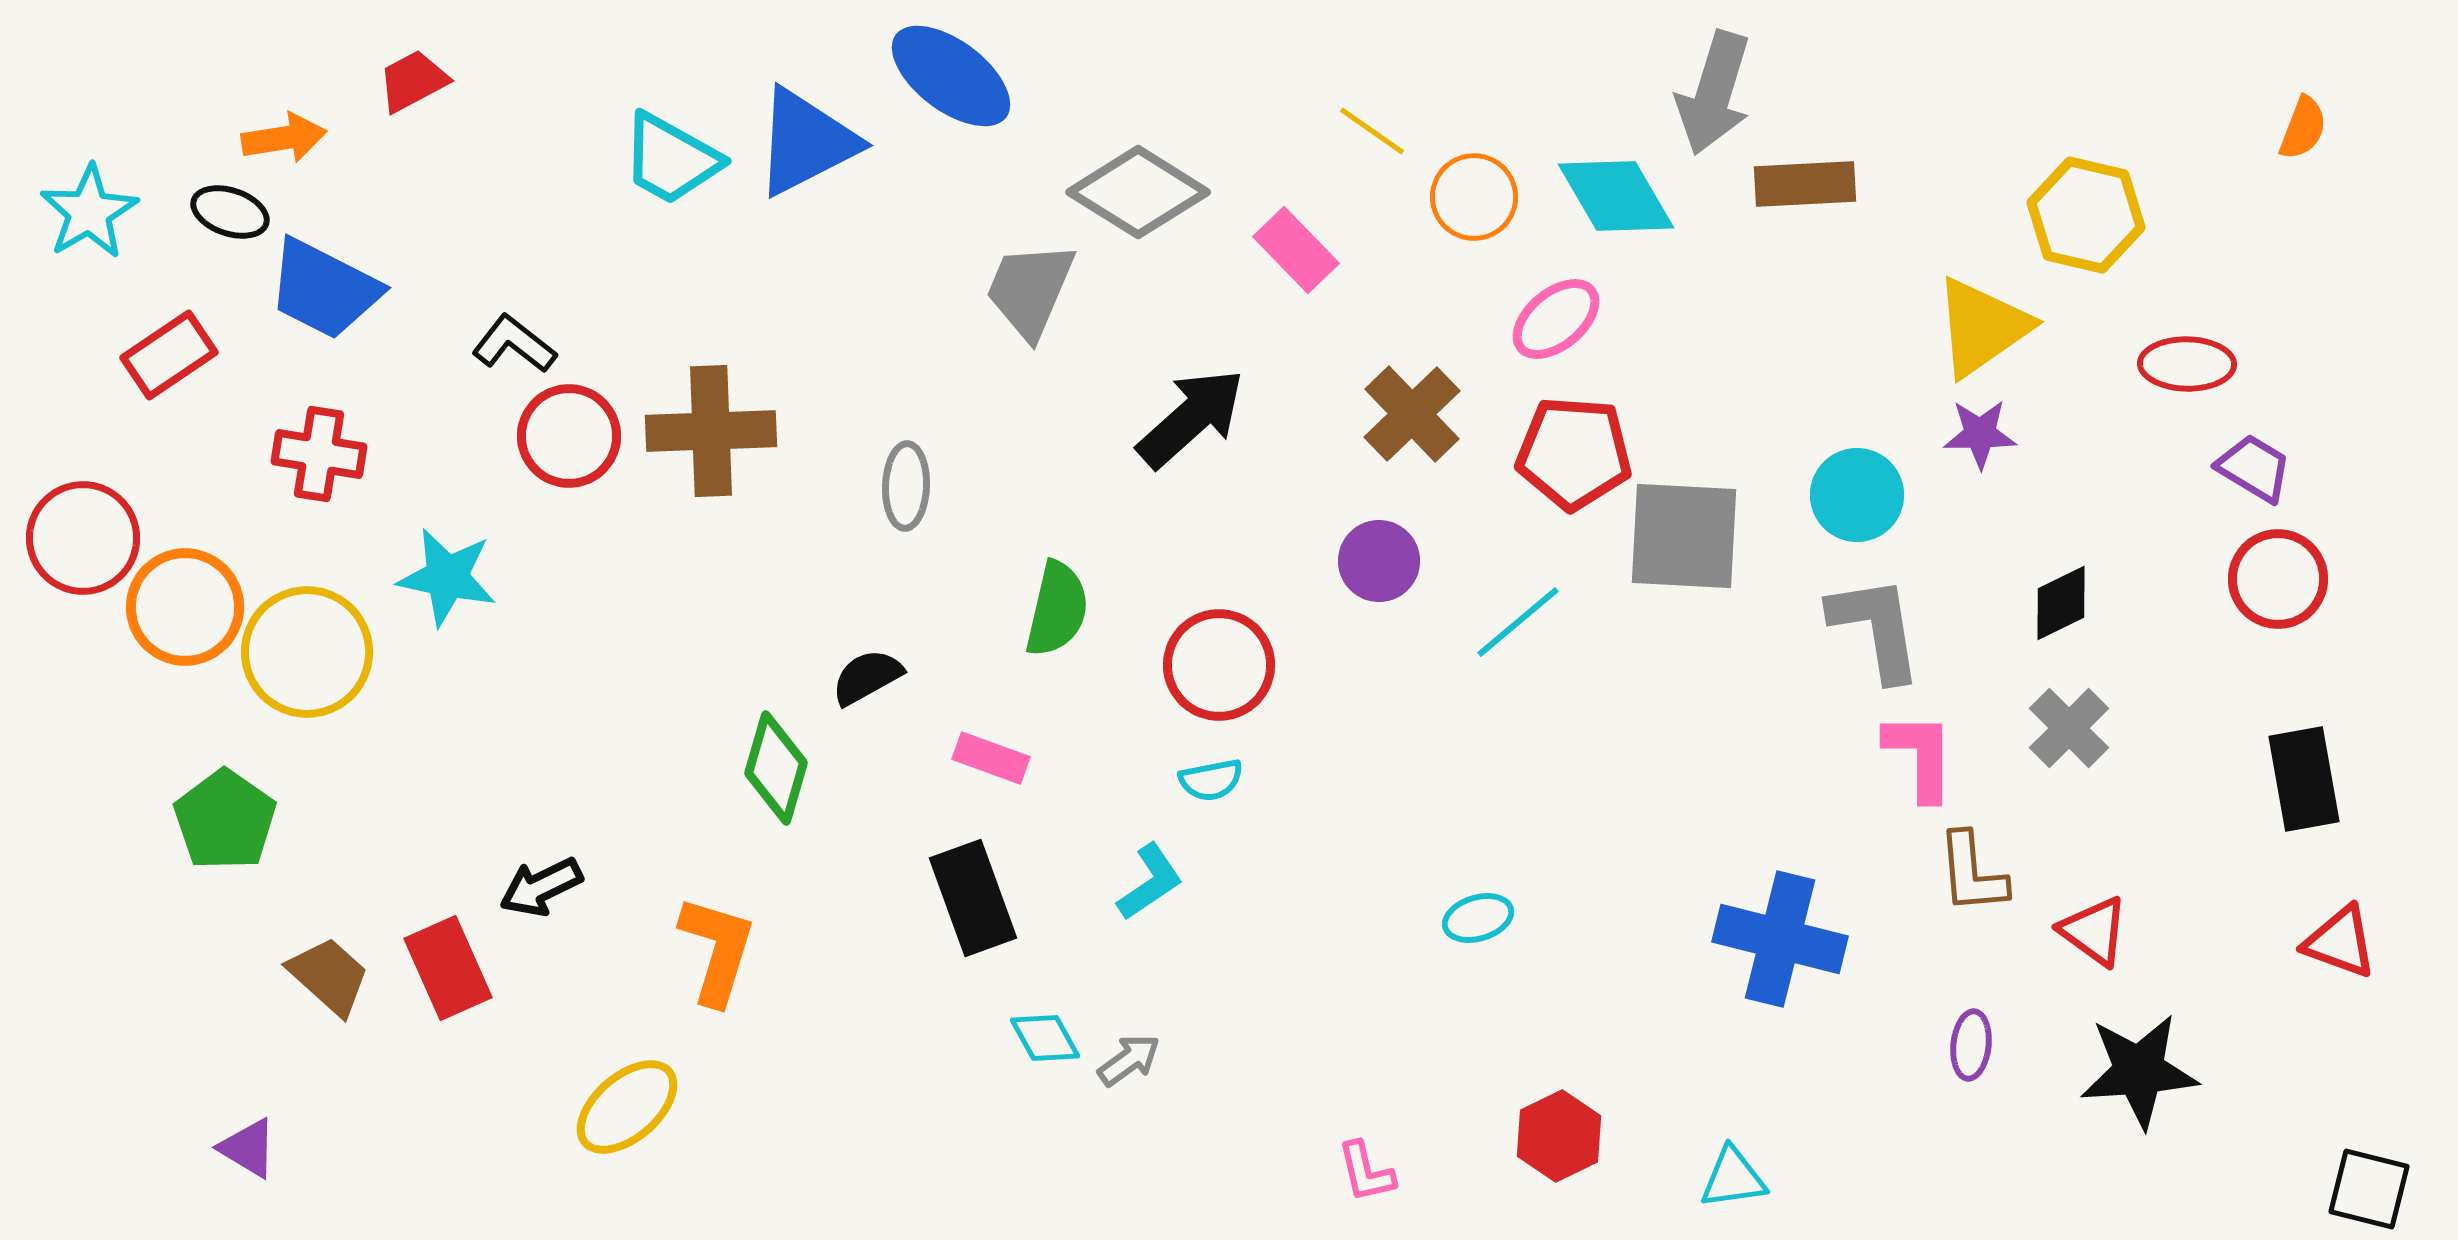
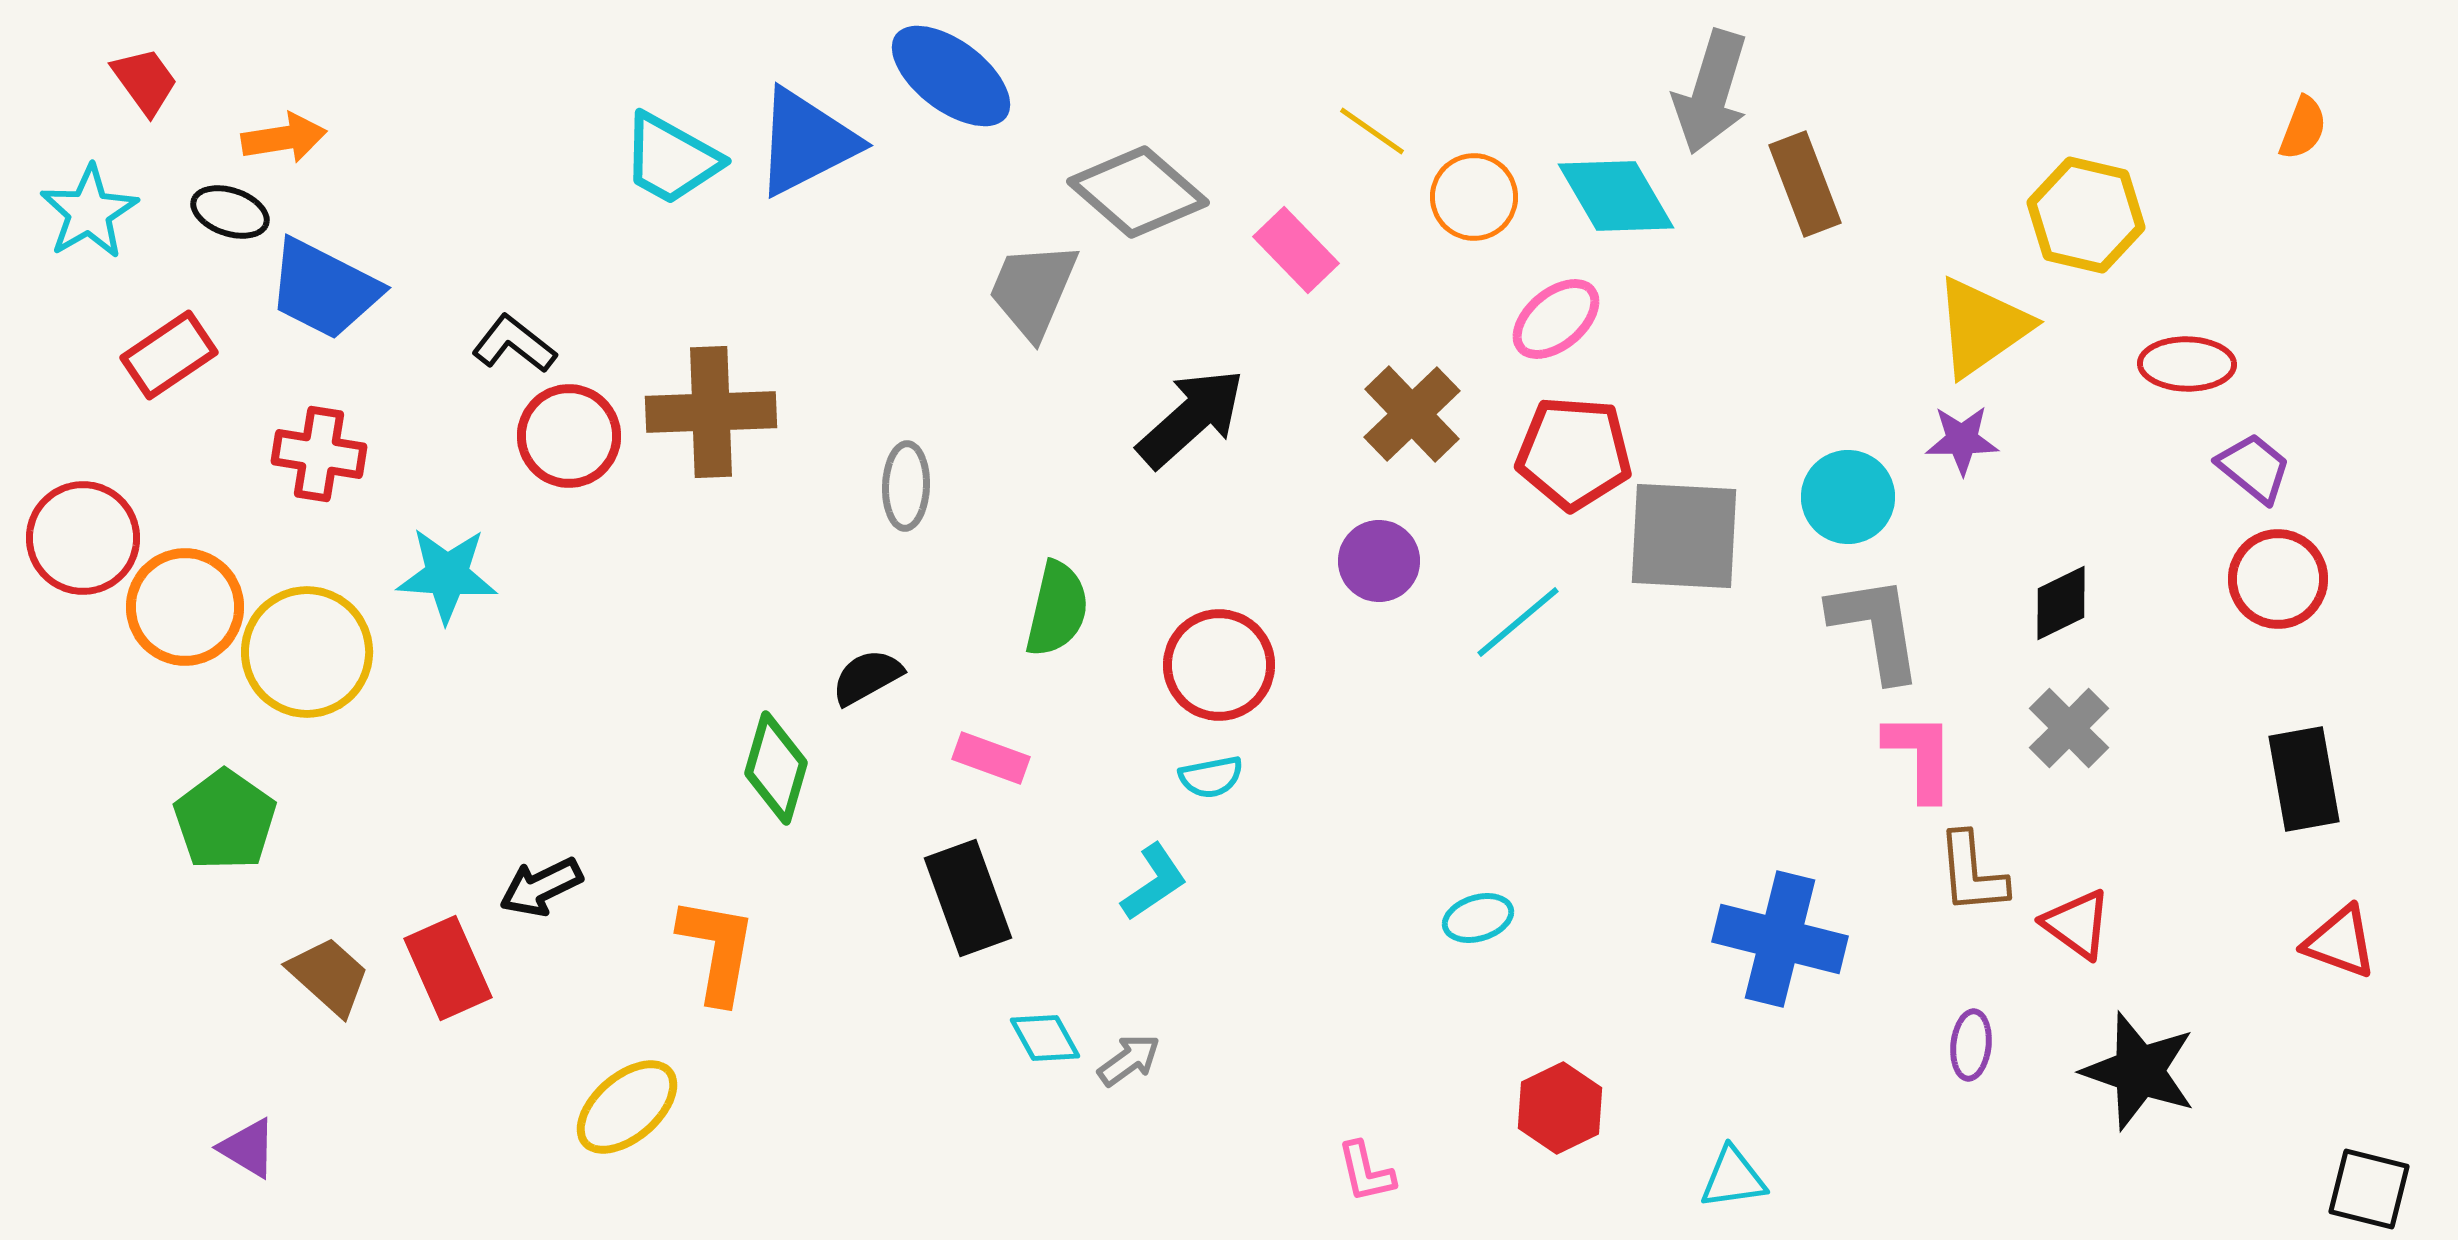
red trapezoid at (413, 81): moved 268 px left; rotated 82 degrees clockwise
gray arrow at (1714, 93): moved 3 px left, 1 px up
brown rectangle at (1805, 184): rotated 72 degrees clockwise
gray diamond at (1138, 192): rotated 9 degrees clockwise
gray trapezoid at (1030, 290): moved 3 px right
brown cross at (711, 431): moved 19 px up
purple star at (1980, 434): moved 18 px left, 6 px down
purple trapezoid at (2254, 468): rotated 8 degrees clockwise
cyan circle at (1857, 495): moved 9 px left, 2 px down
cyan star at (447, 577): moved 2 px up; rotated 8 degrees counterclockwise
cyan semicircle at (1211, 780): moved 3 px up
cyan L-shape at (1150, 882): moved 4 px right
black rectangle at (973, 898): moved 5 px left
red triangle at (2094, 931): moved 17 px left, 7 px up
orange L-shape at (717, 950): rotated 7 degrees counterclockwise
black star at (2139, 1071): rotated 23 degrees clockwise
red hexagon at (1559, 1136): moved 1 px right, 28 px up
